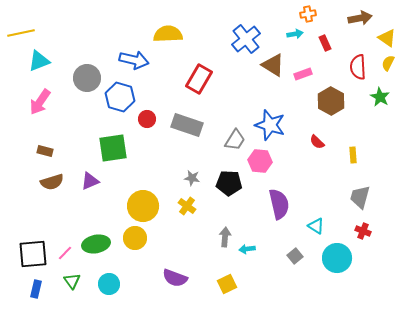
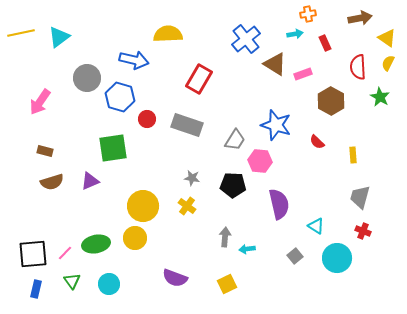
cyan triangle at (39, 61): moved 20 px right, 24 px up; rotated 15 degrees counterclockwise
brown triangle at (273, 65): moved 2 px right, 1 px up
blue star at (270, 125): moved 6 px right
black pentagon at (229, 183): moved 4 px right, 2 px down
